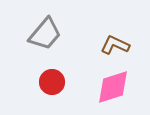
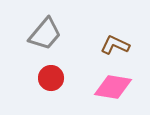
red circle: moved 1 px left, 4 px up
pink diamond: rotated 27 degrees clockwise
